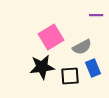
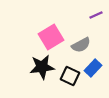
purple line: rotated 24 degrees counterclockwise
gray semicircle: moved 1 px left, 2 px up
blue rectangle: rotated 66 degrees clockwise
black square: rotated 30 degrees clockwise
